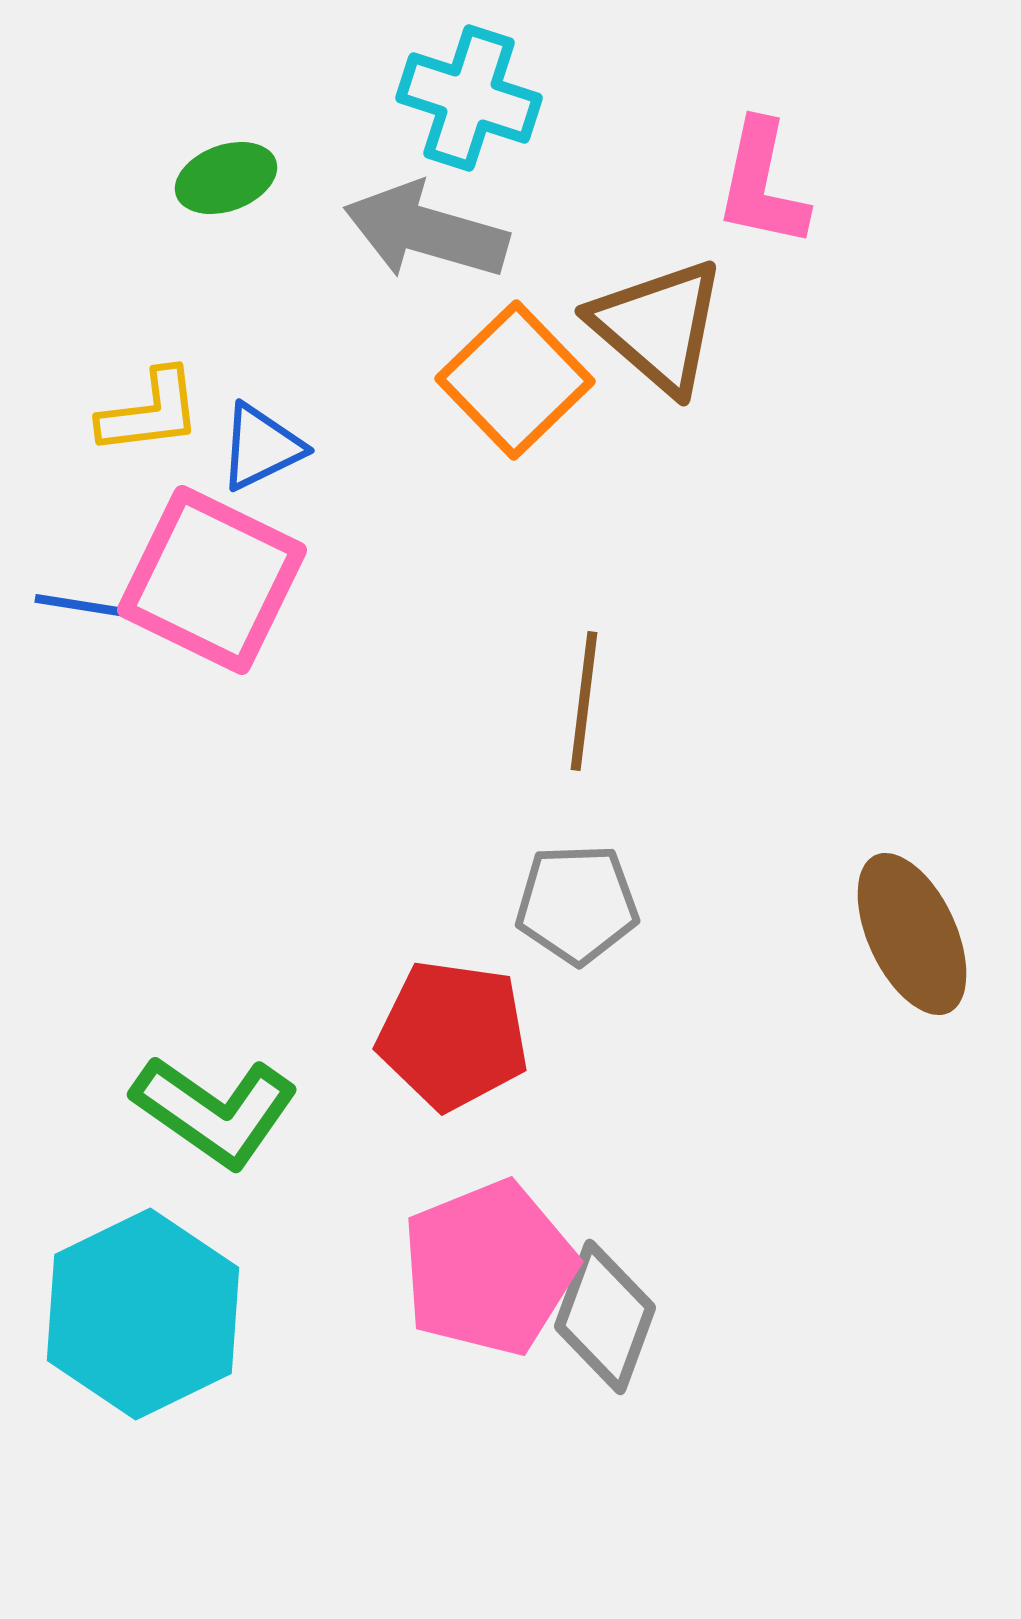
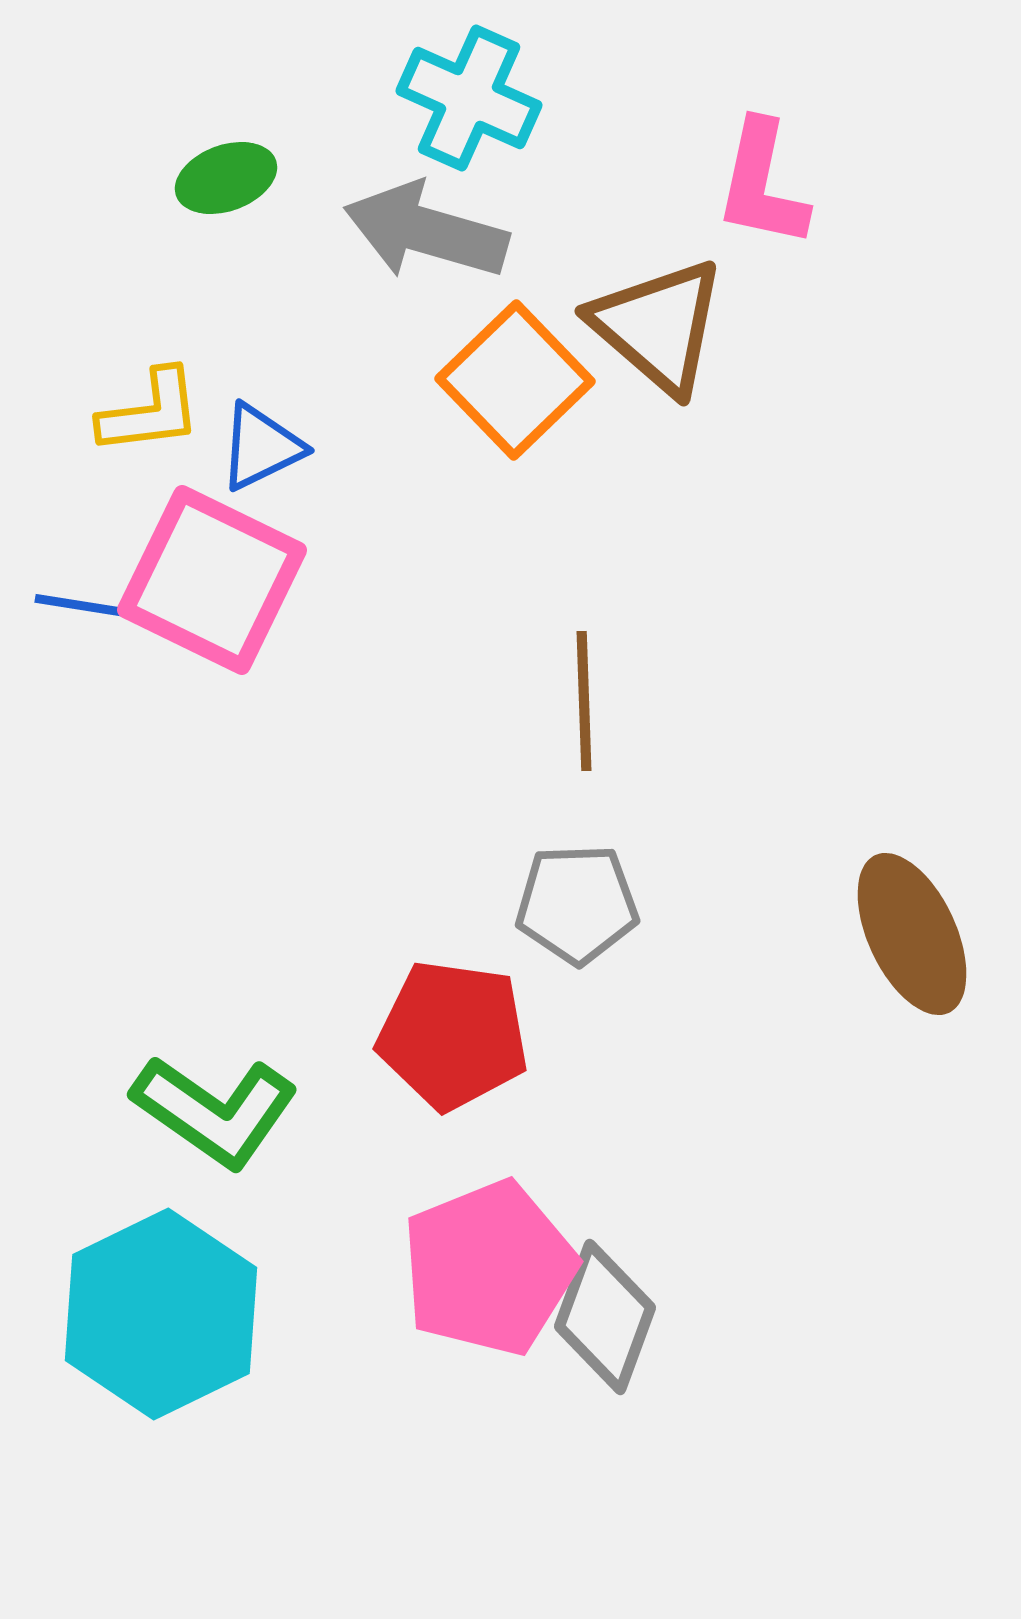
cyan cross: rotated 6 degrees clockwise
brown line: rotated 9 degrees counterclockwise
cyan hexagon: moved 18 px right
